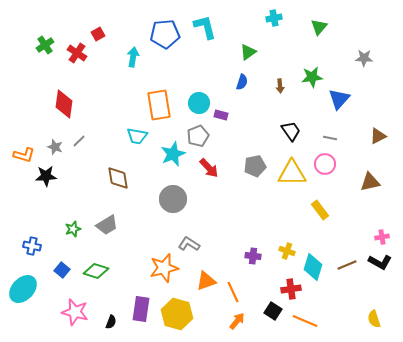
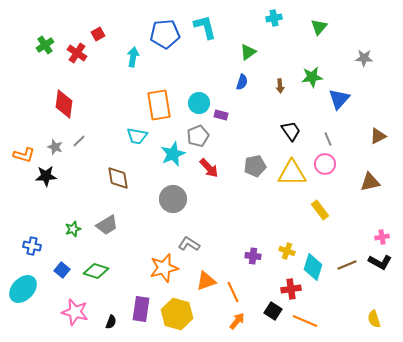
gray line at (330, 138): moved 2 px left, 1 px down; rotated 56 degrees clockwise
